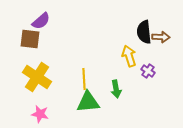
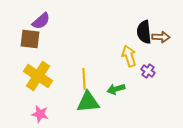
yellow cross: moved 1 px right, 1 px up
green arrow: rotated 84 degrees clockwise
